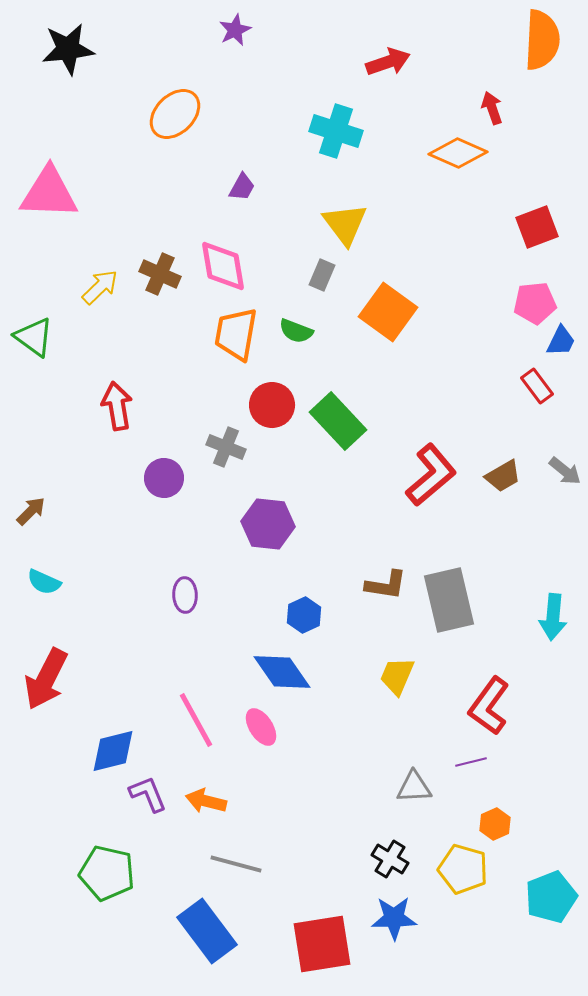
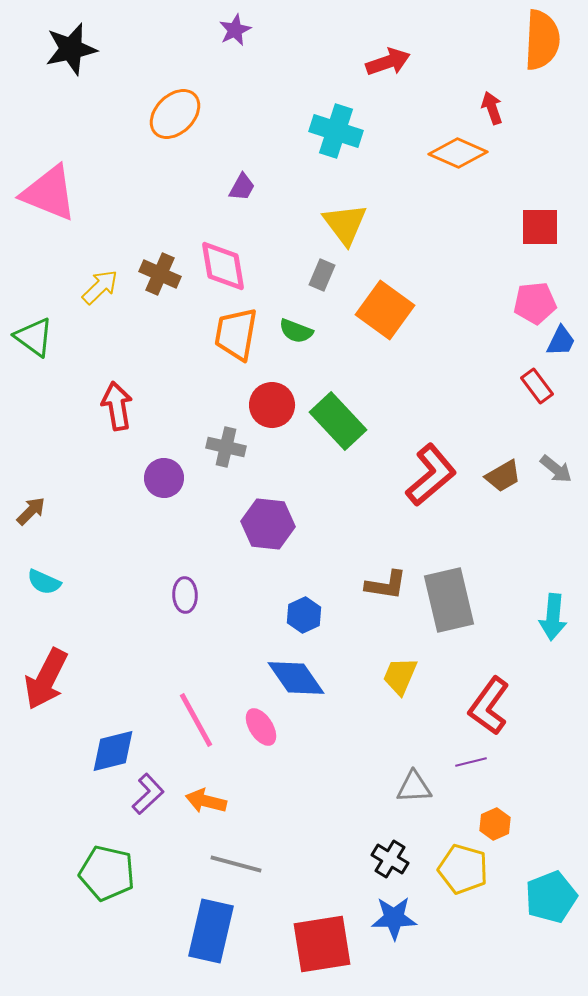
black star at (68, 49): moved 3 px right; rotated 6 degrees counterclockwise
pink triangle at (49, 193): rotated 20 degrees clockwise
red square at (537, 227): moved 3 px right; rotated 21 degrees clockwise
orange square at (388, 312): moved 3 px left, 2 px up
gray cross at (226, 447): rotated 9 degrees counterclockwise
gray arrow at (565, 471): moved 9 px left, 2 px up
blue diamond at (282, 672): moved 14 px right, 6 px down
yellow trapezoid at (397, 676): moved 3 px right
purple L-shape at (148, 794): rotated 69 degrees clockwise
blue rectangle at (207, 931): moved 4 px right; rotated 50 degrees clockwise
